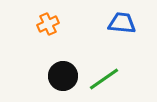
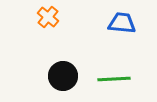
orange cross: moved 7 px up; rotated 25 degrees counterclockwise
green line: moved 10 px right; rotated 32 degrees clockwise
